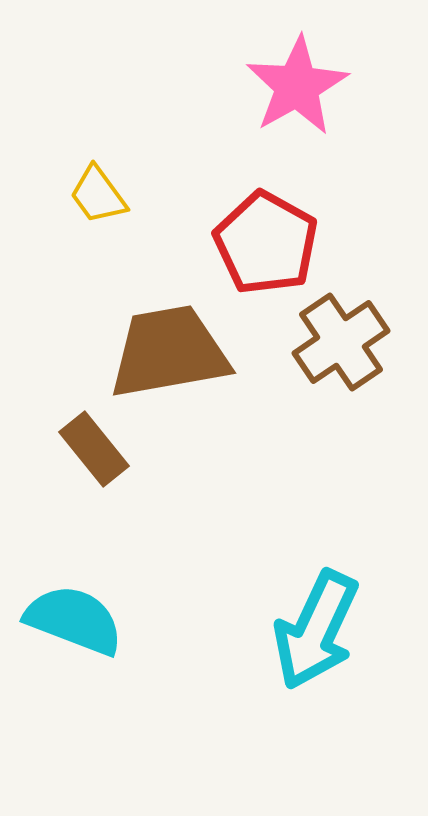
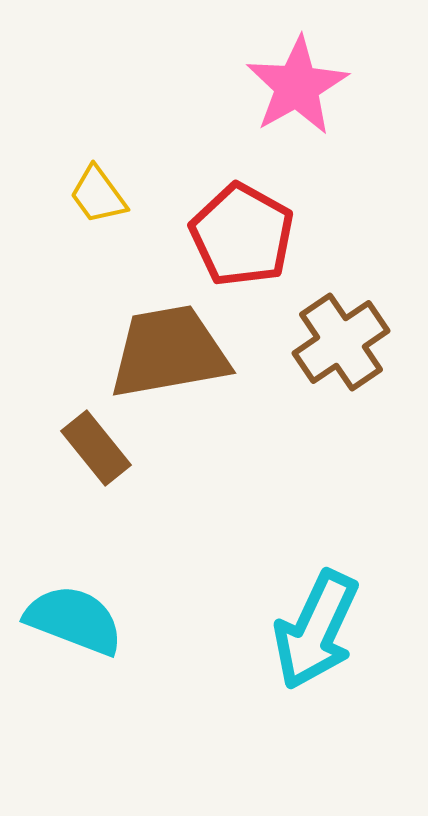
red pentagon: moved 24 px left, 8 px up
brown rectangle: moved 2 px right, 1 px up
